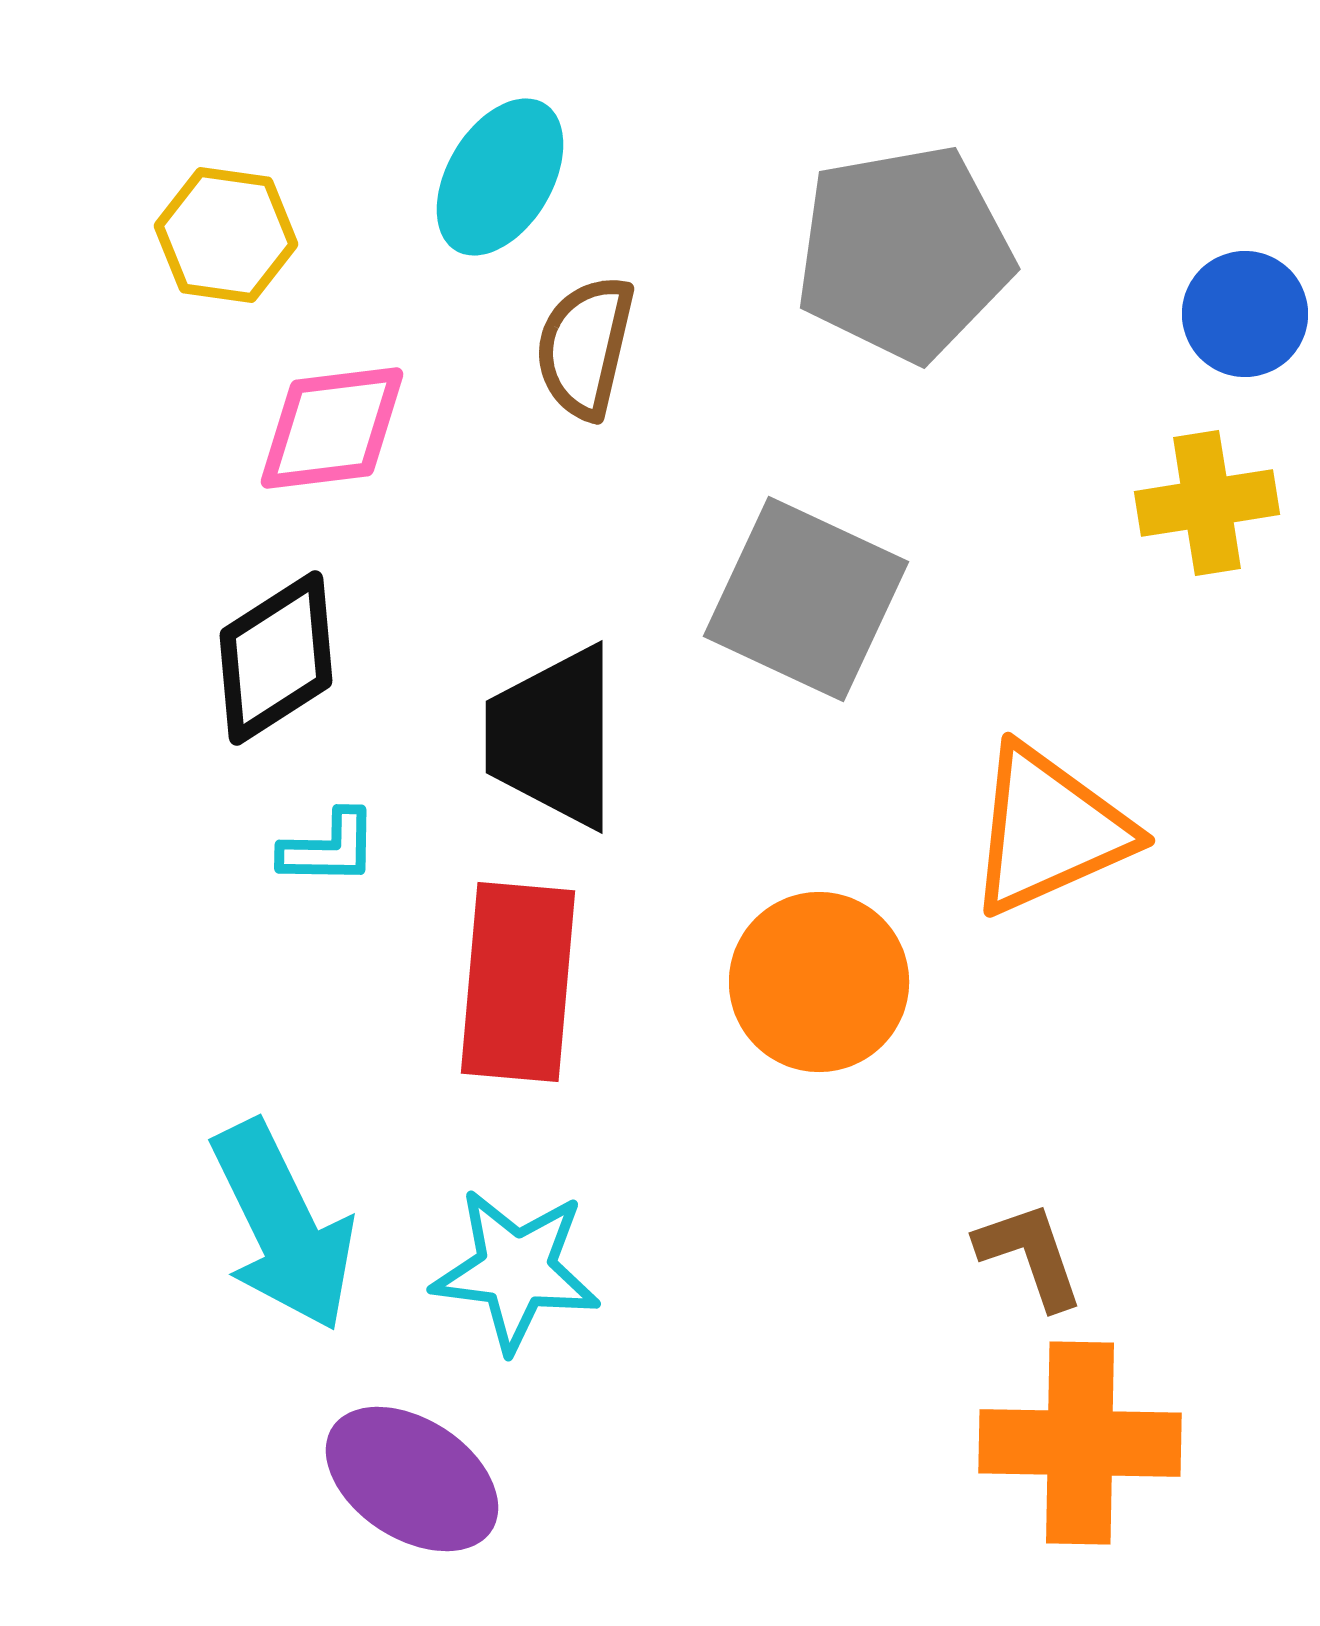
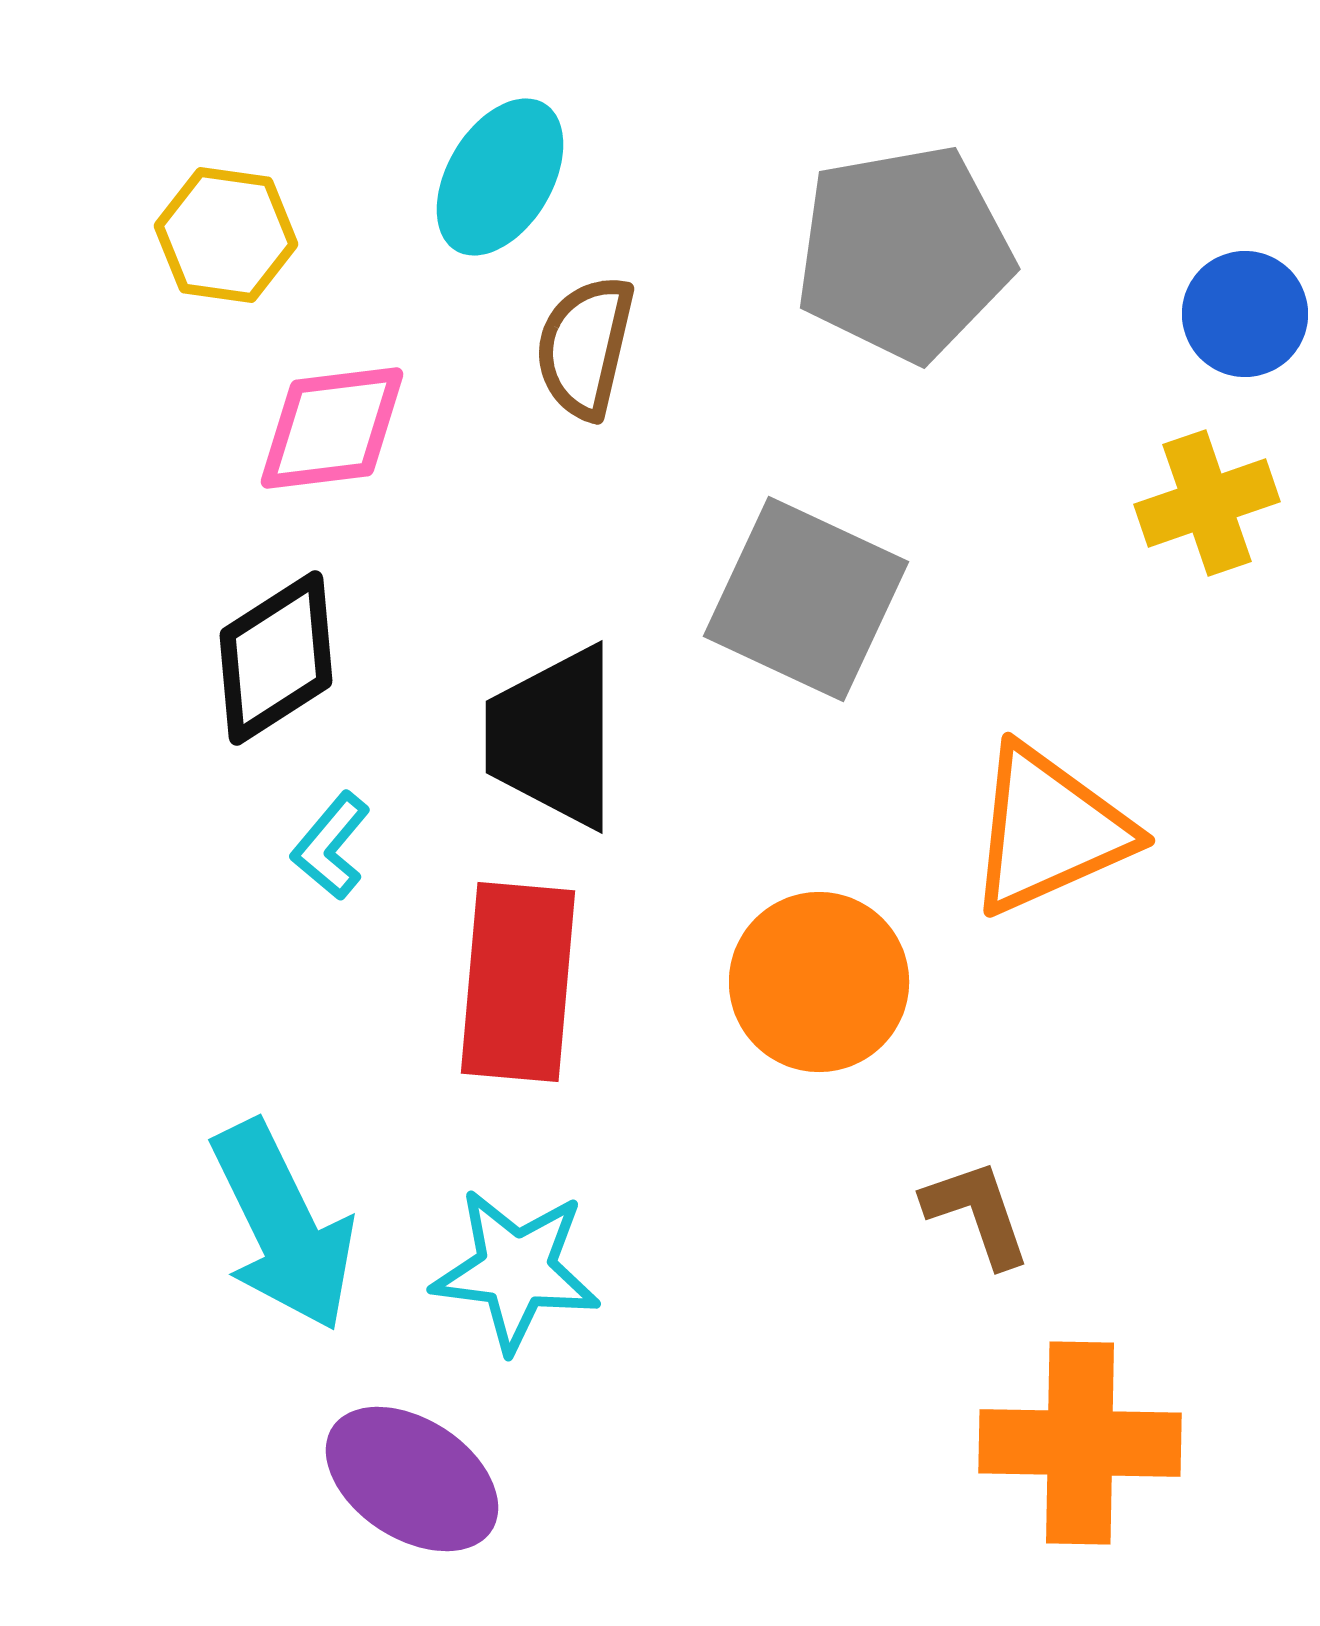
yellow cross: rotated 10 degrees counterclockwise
cyan L-shape: moved 2 px right, 2 px up; rotated 129 degrees clockwise
brown L-shape: moved 53 px left, 42 px up
